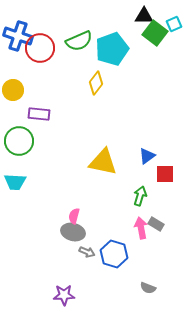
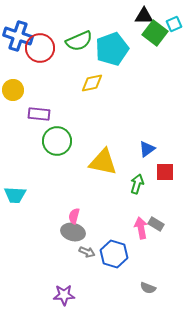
yellow diamond: moved 4 px left; rotated 40 degrees clockwise
green circle: moved 38 px right
blue triangle: moved 7 px up
red square: moved 2 px up
cyan trapezoid: moved 13 px down
green arrow: moved 3 px left, 12 px up
